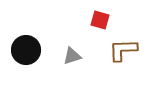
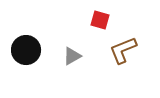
brown L-shape: rotated 20 degrees counterclockwise
gray triangle: rotated 12 degrees counterclockwise
